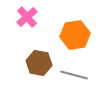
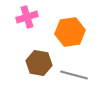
pink cross: rotated 25 degrees clockwise
orange hexagon: moved 5 px left, 3 px up
